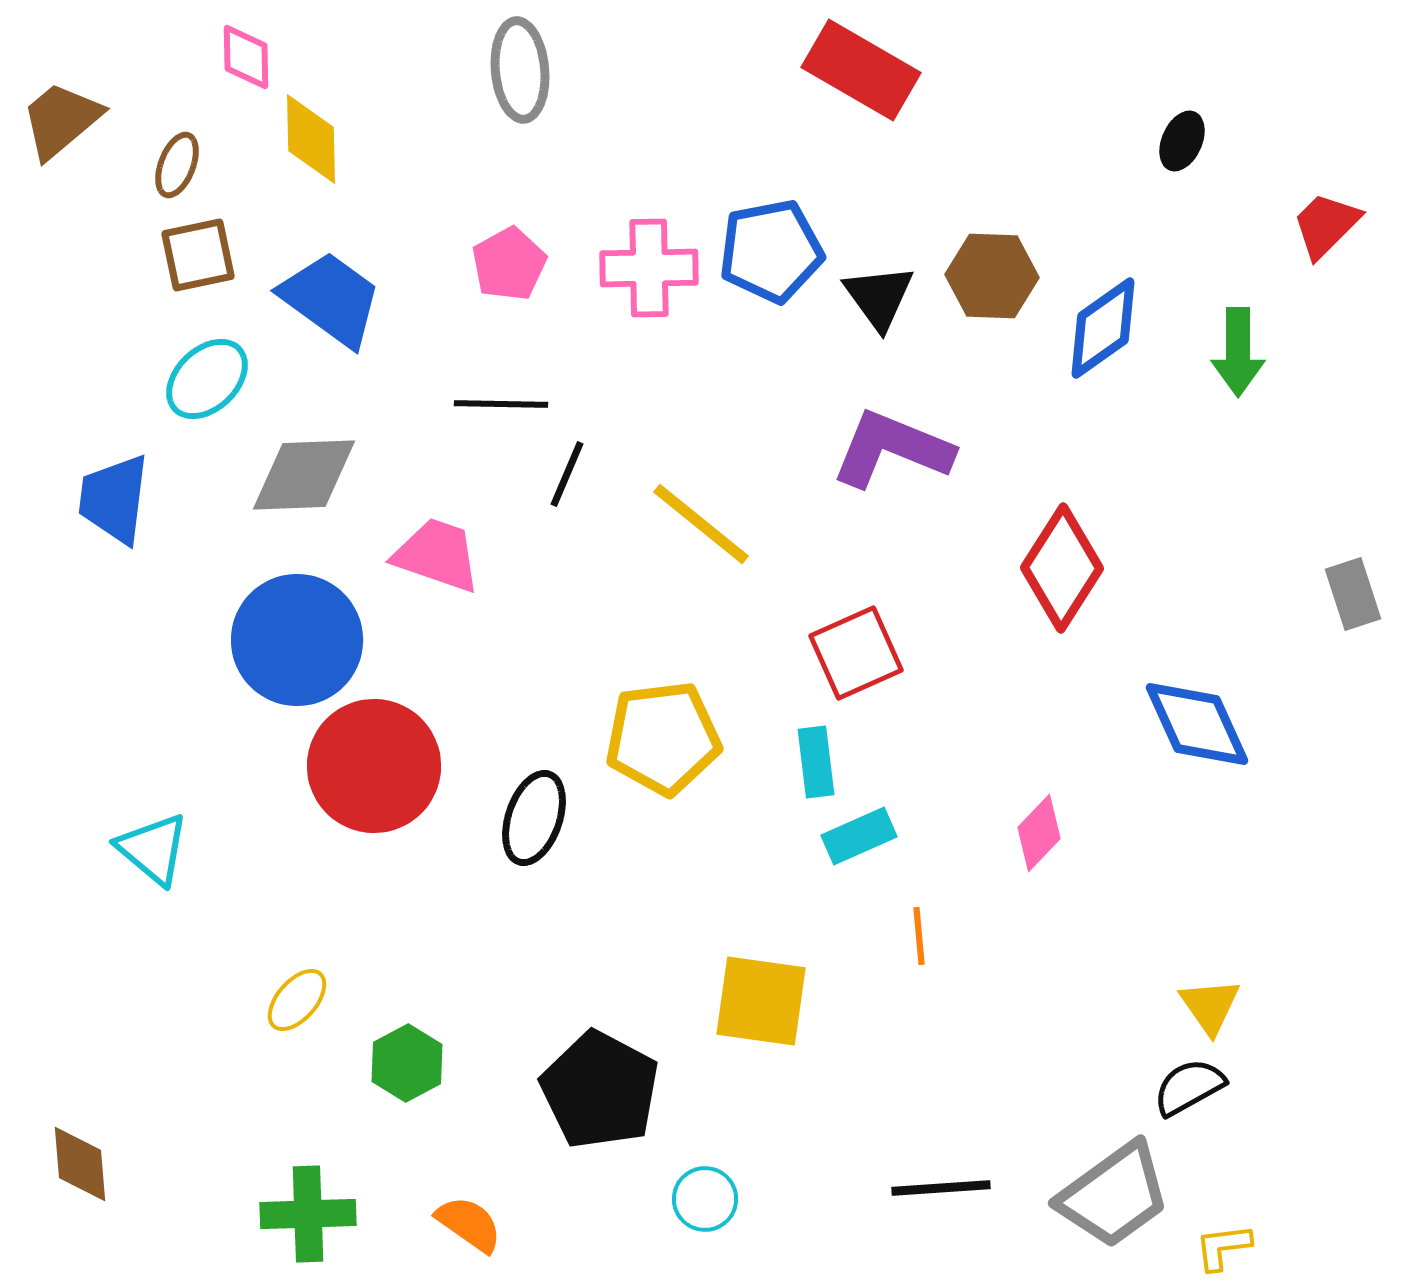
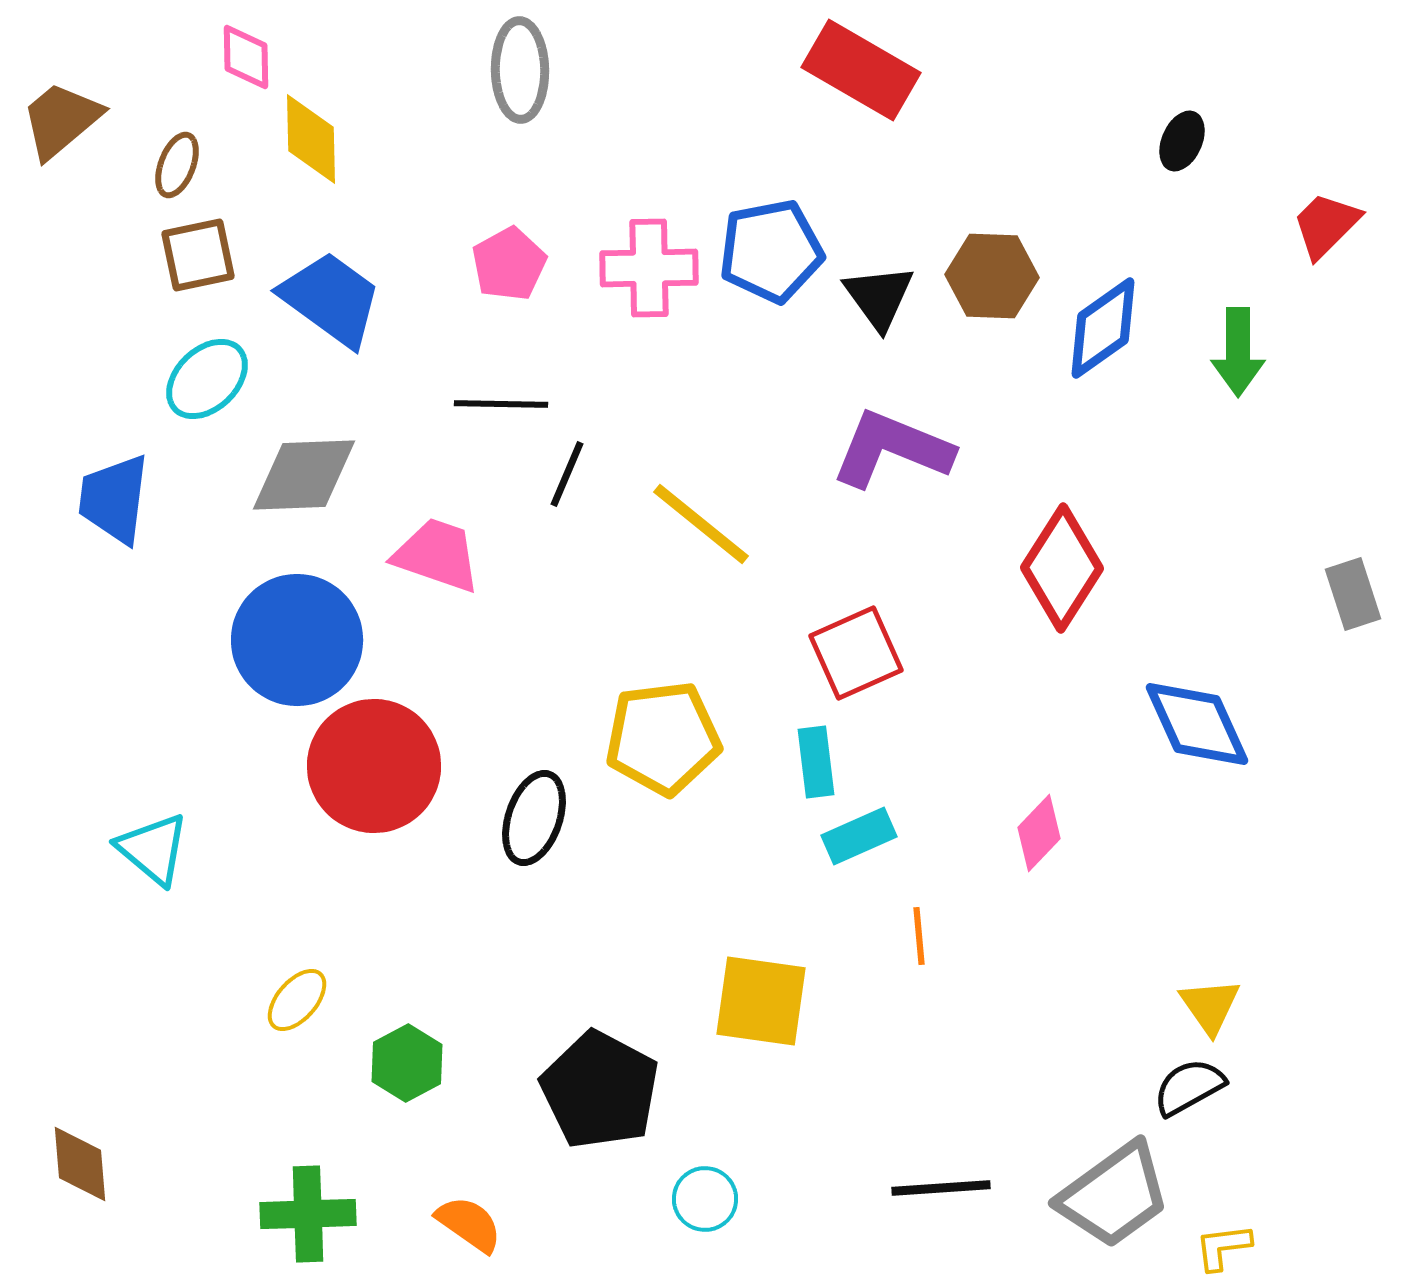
gray ellipse at (520, 70): rotated 4 degrees clockwise
